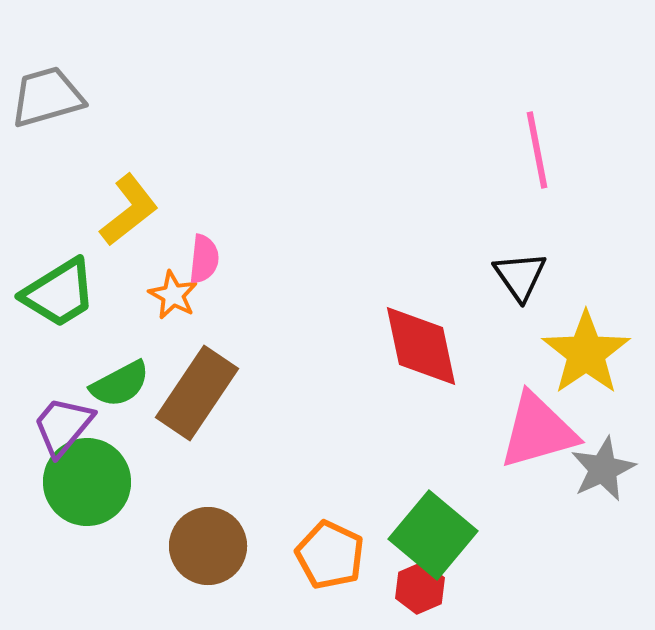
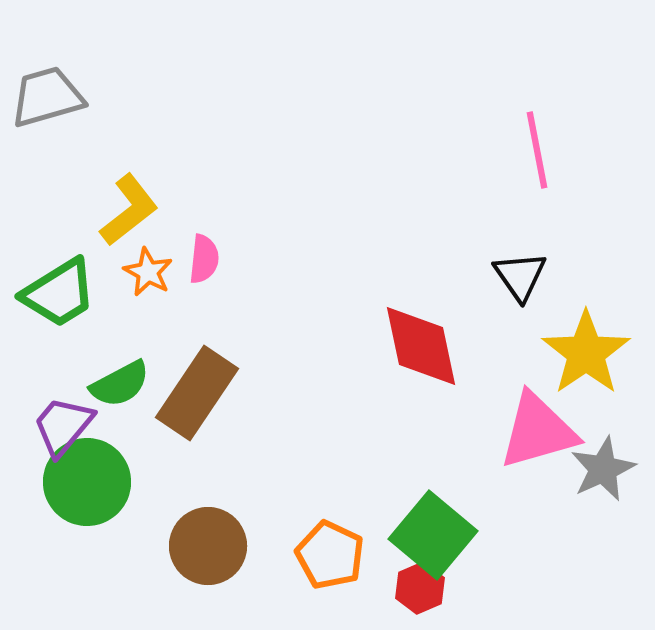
orange star: moved 25 px left, 23 px up
